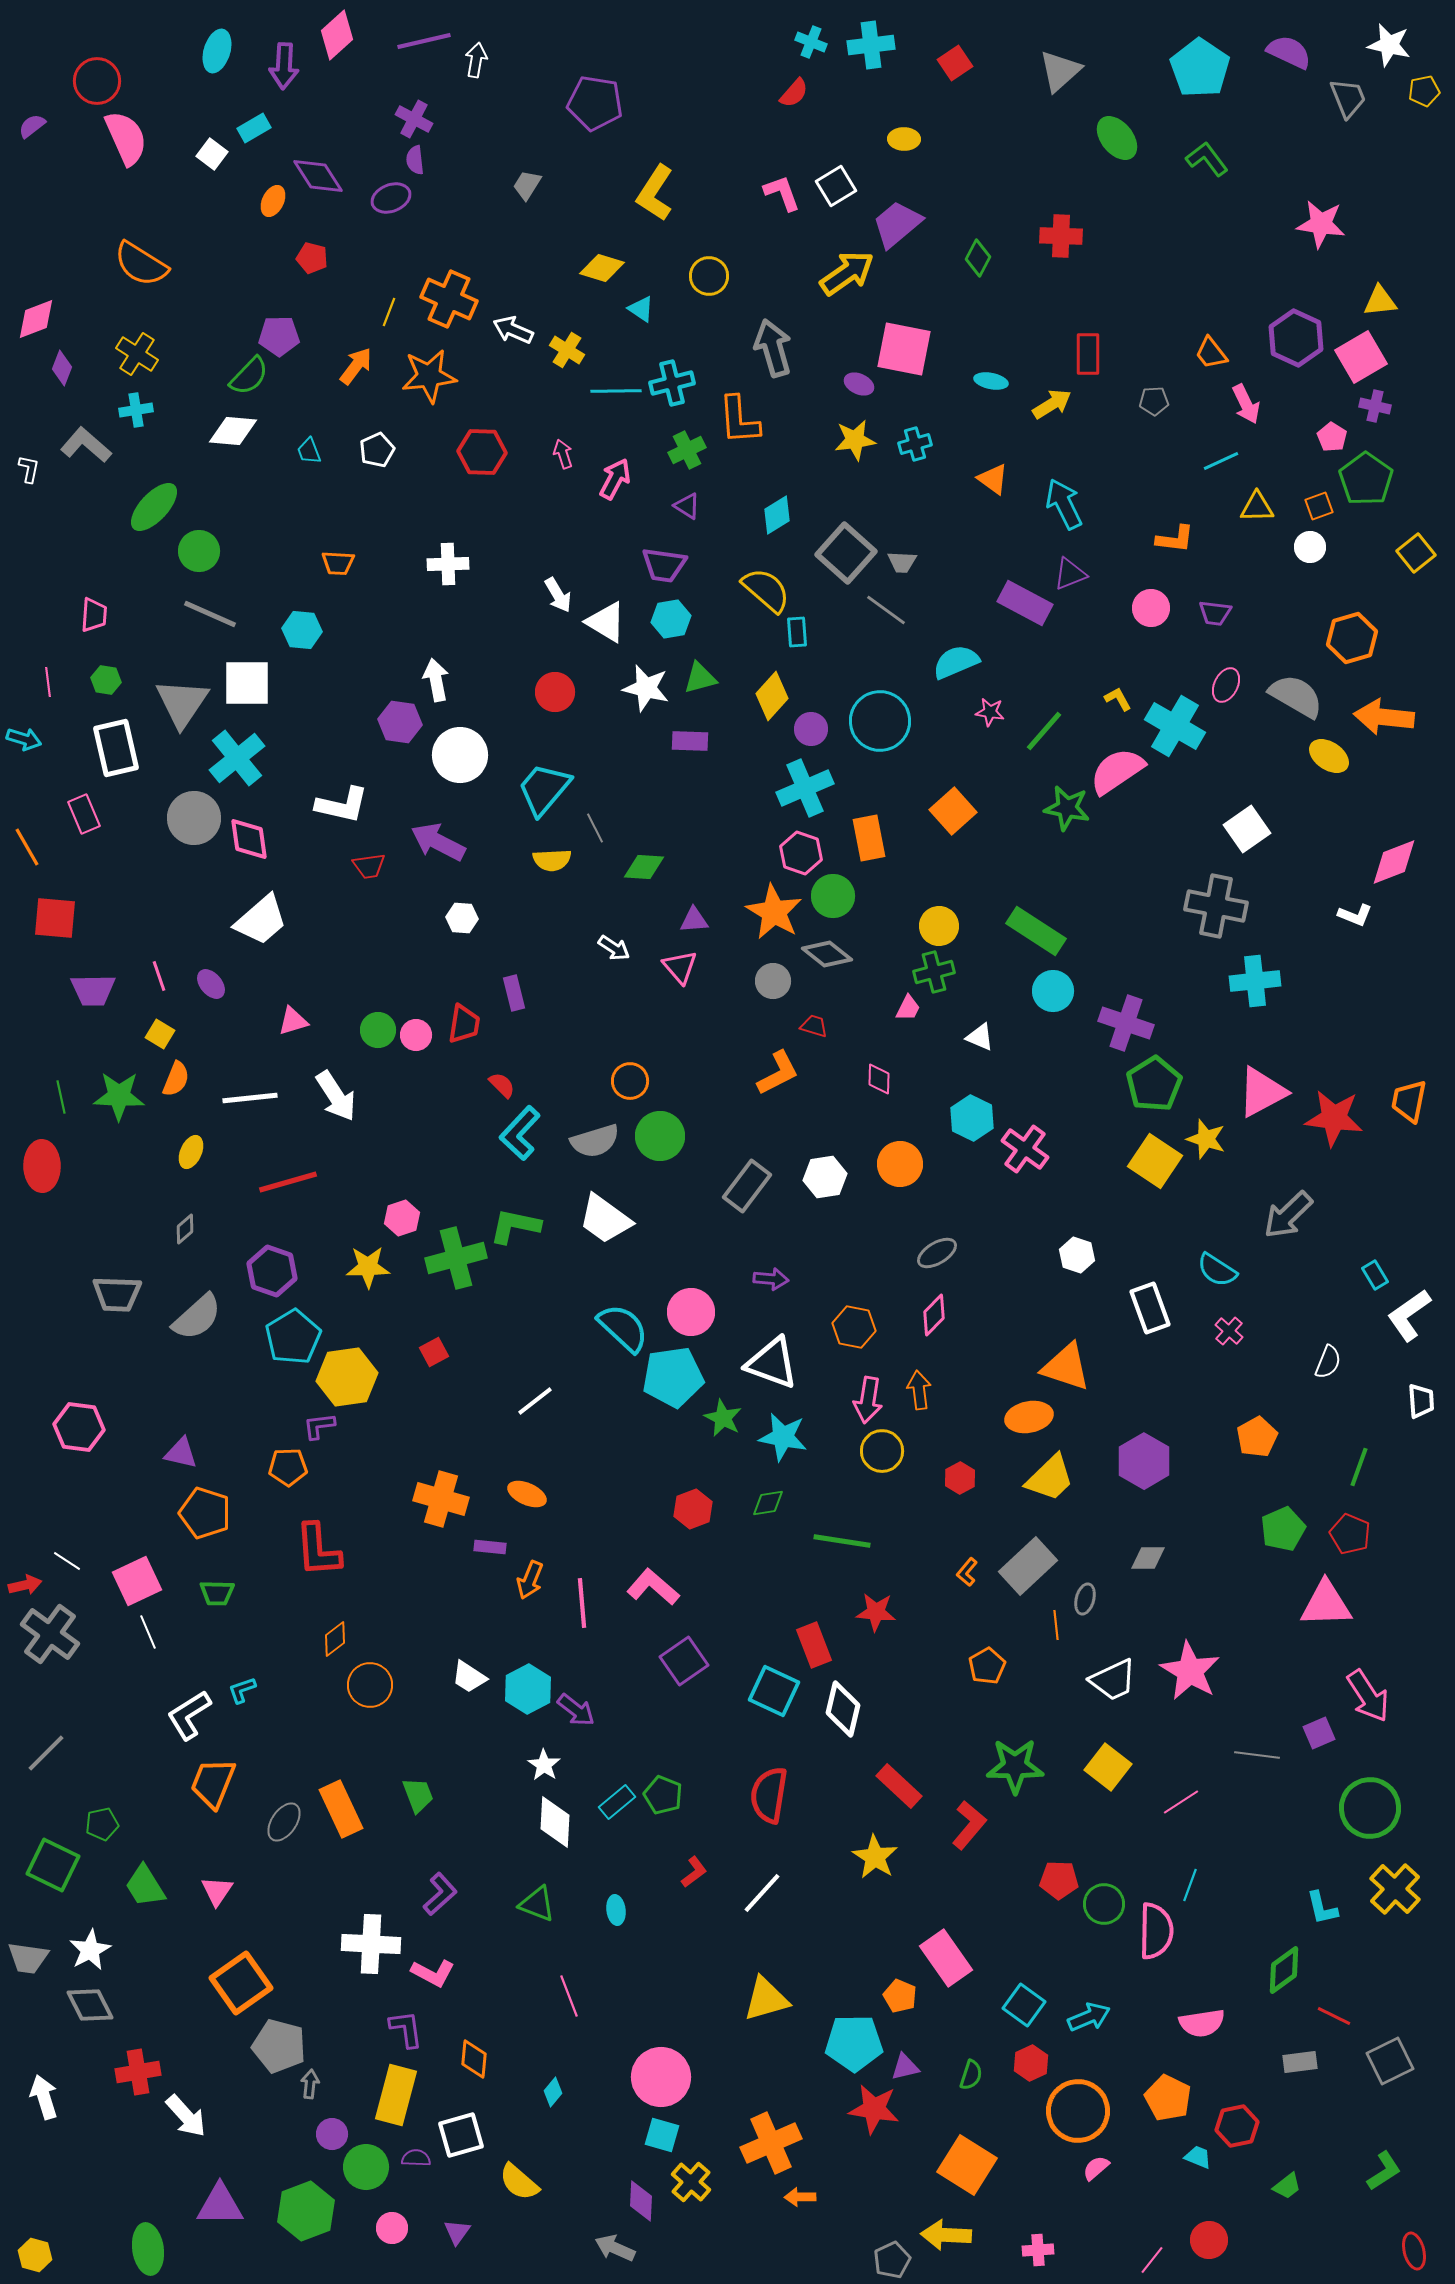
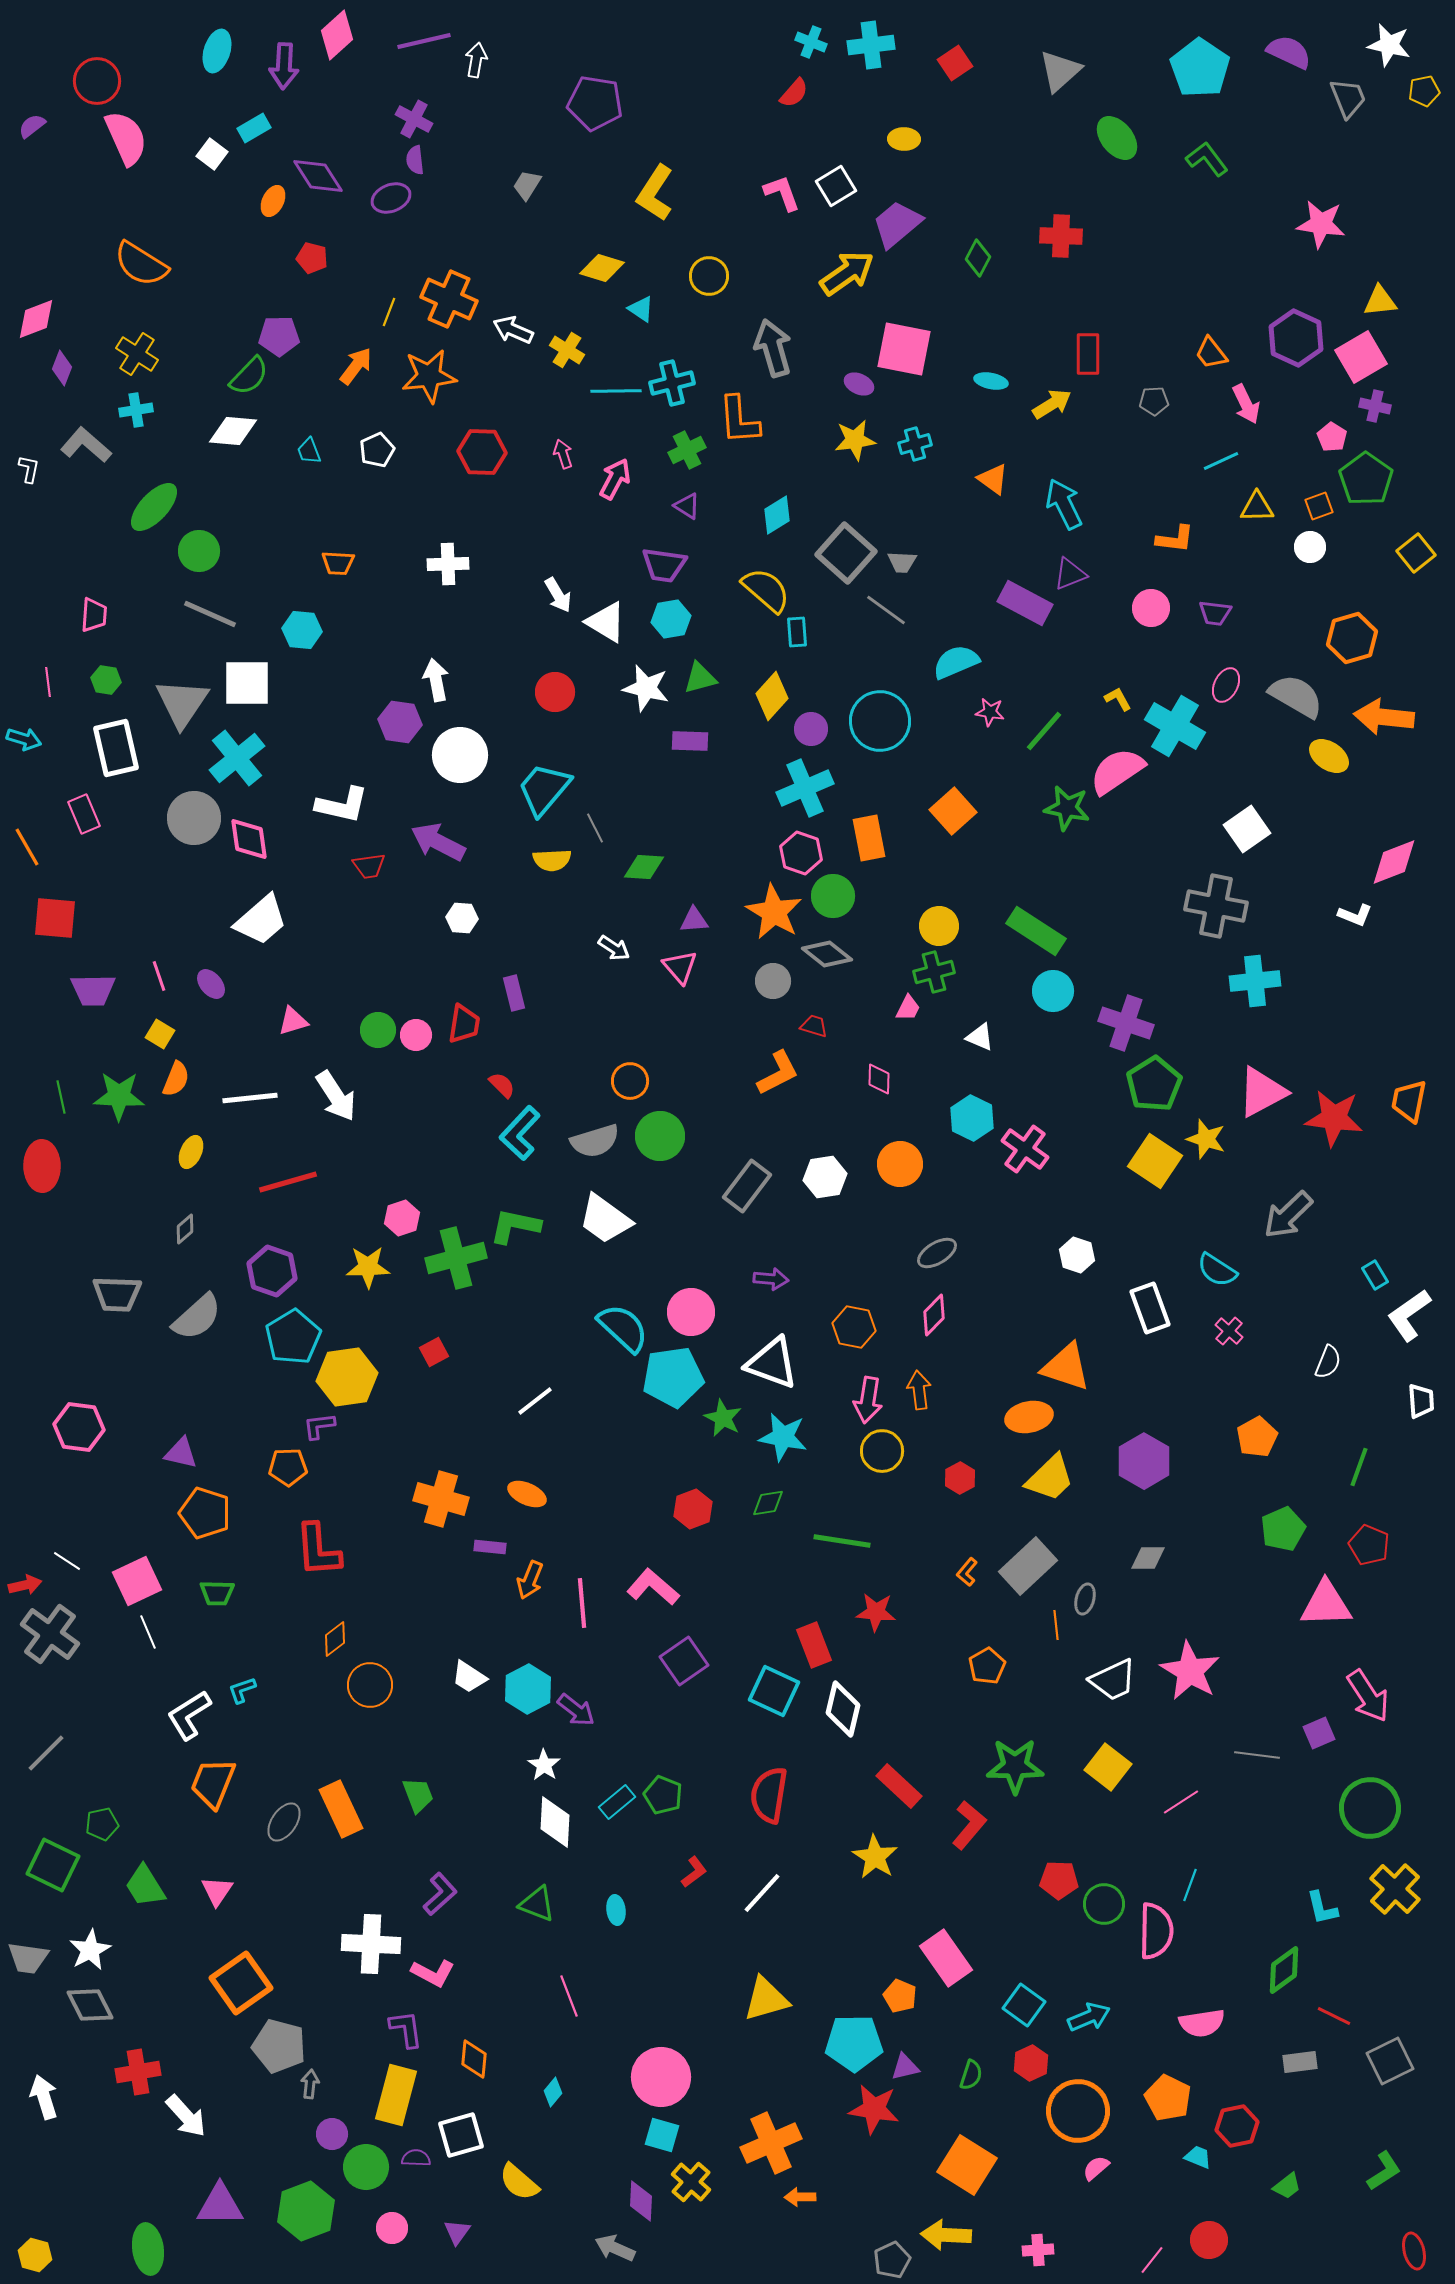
red pentagon at (1350, 1534): moved 19 px right, 11 px down
